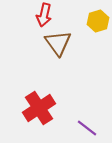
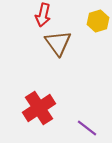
red arrow: moved 1 px left
